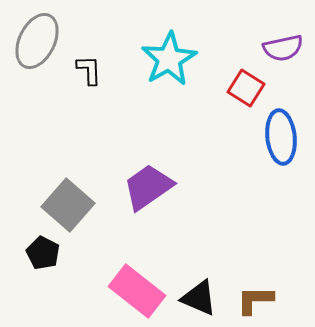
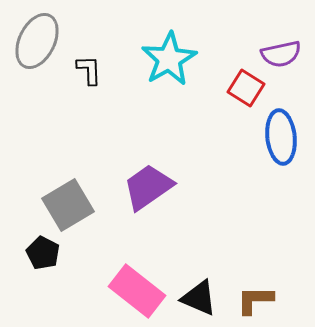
purple semicircle: moved 2 px left, 6 px down
gray square: rotated 18 degrees clockwise
